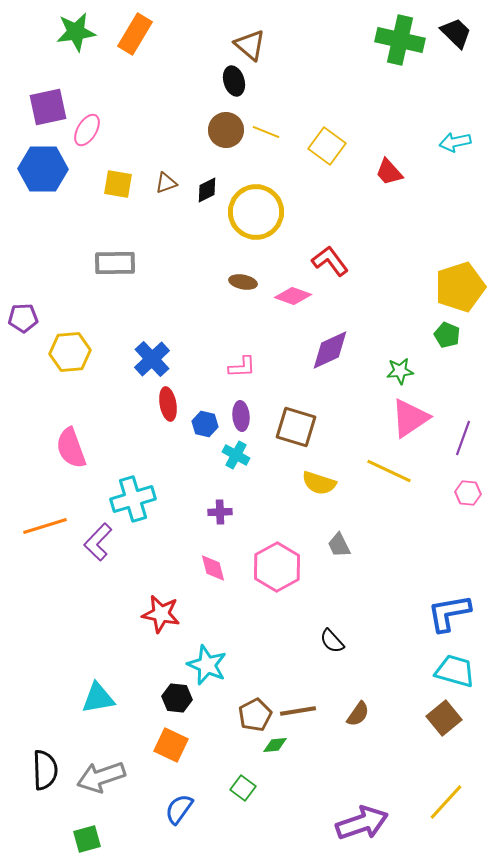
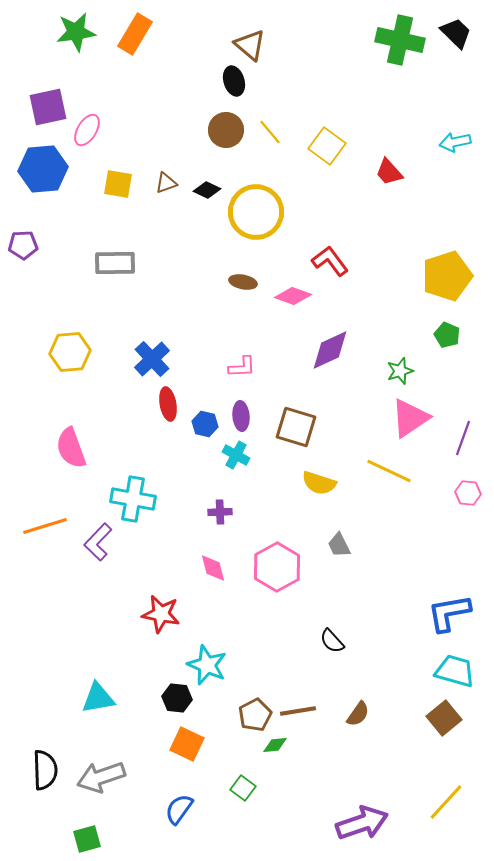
yellow line at (266, 132): moved 4 px right; rotated 28 degrees clockwise
blue hexagon at (43, 169): rotated 6 degrees counterclockwise
black diamond at (207, 190): rotated 52 degrees clockwise
yellow pentagon at (460, 287): moved 13 px left, 11 px up
purple pentagon at (23, 318): moved 73 px up
green star at (400, 371): rotated 12 degrees counterclockwise
cyan cross at (133, 499): rotated 27 degrees clockwise
orange square at (171, 745): moved 16 px right, 1 px up
